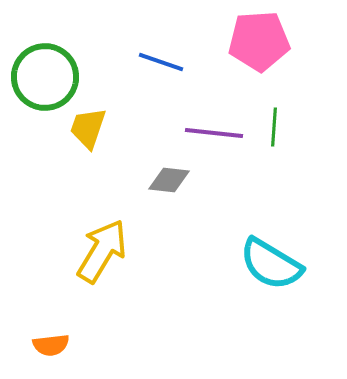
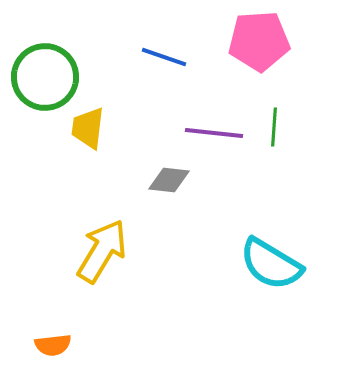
blue line: moved 3 px right, 5 px up
yellow trapezoid: rotated 12 degrees counterclockwise
orange semicircle: moved 2 px right
